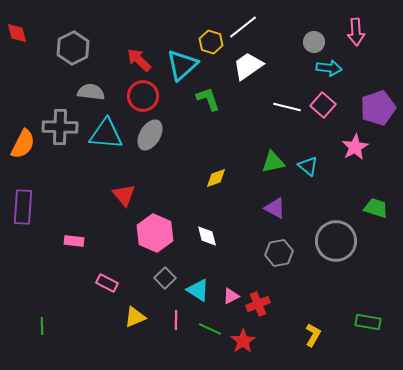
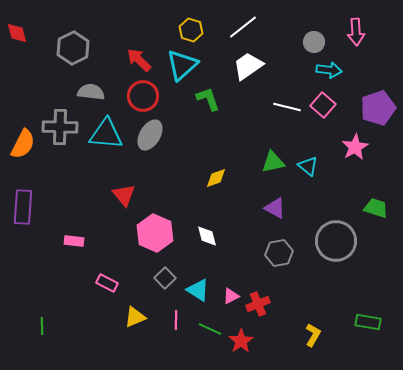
yellow hexagon at (211, 42): moved 20 px left, 12 px up
cyan arrow at (329, 68): moved 2 px down
red star at (243, 341): moved 2 px left
